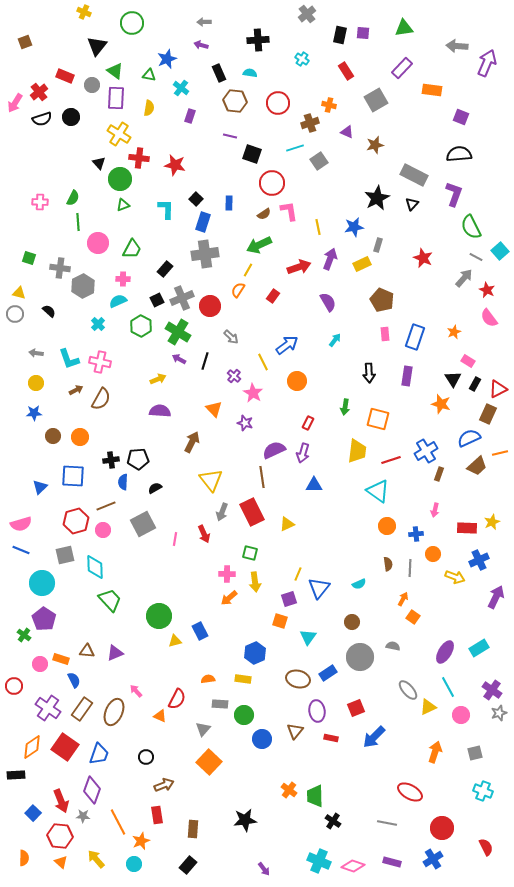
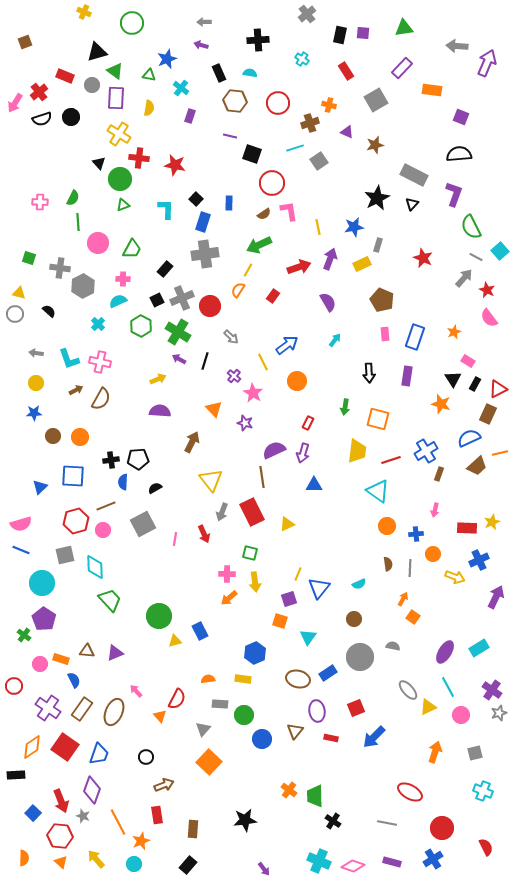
black triangle at (97, 46): moved 6 px down; rotated 35 degrees clockwise
brown circle at (352, 622): moved 2 px right, 3 px up
orange triangle at (160, 716): rotated 24 degrees clockwise
gray star at (83, 816): rotated 16 degrees clockwise
